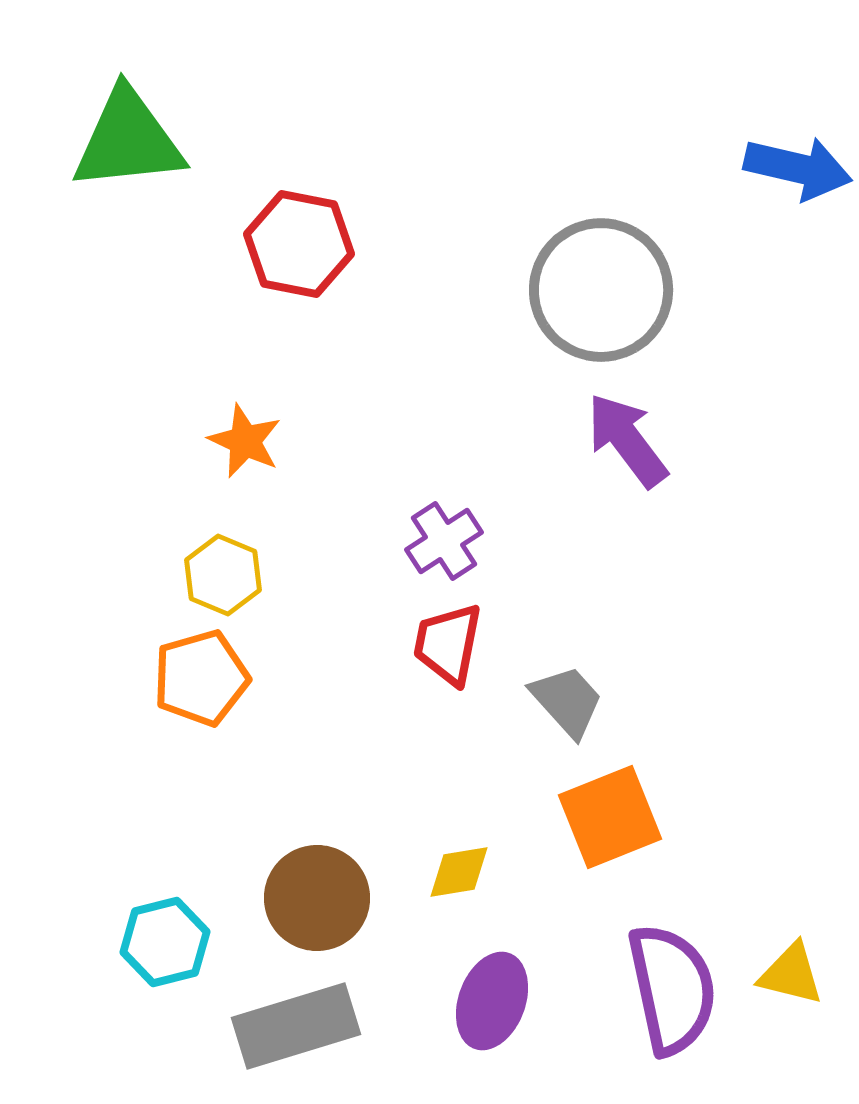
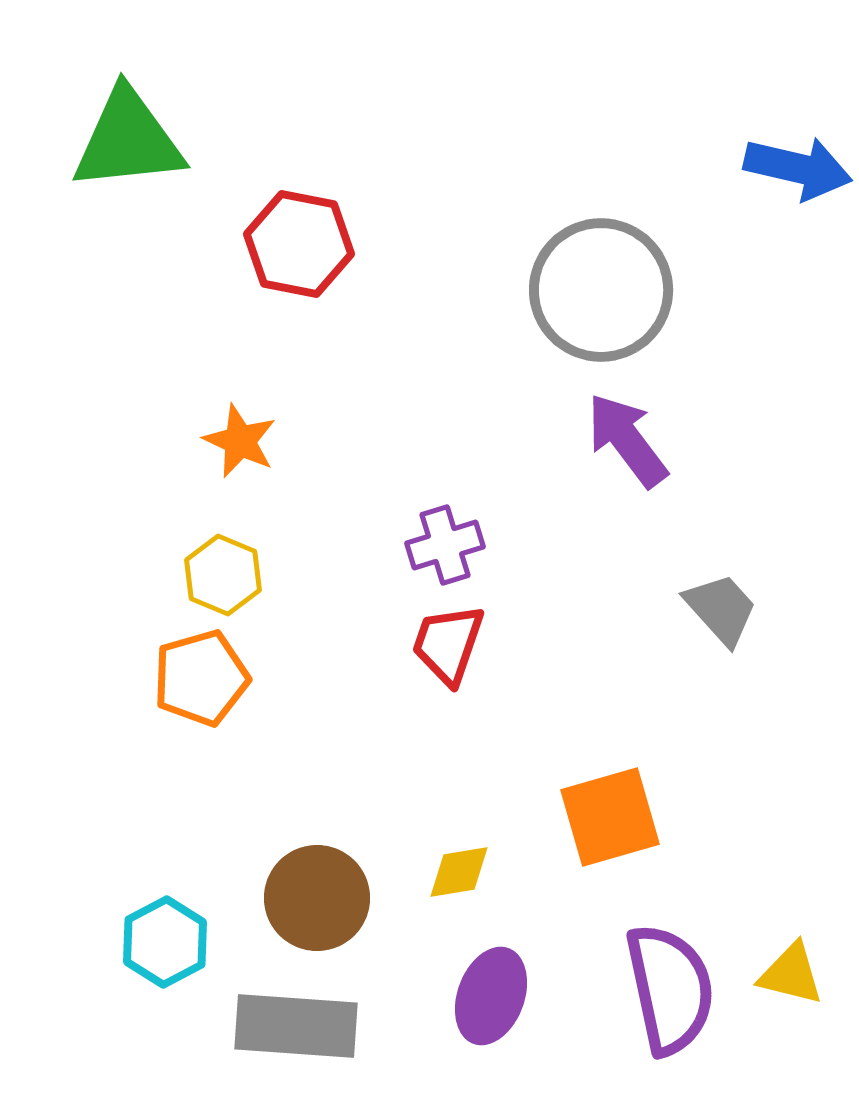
orange star: moved 5 px left
purple cross: moved 1 px right, 4 px down; rotated 16 degrees clockwise
red trapezoid: rotated 8 degrees clockwise
gray trapezoid: moved 154 px right, 92 px up
orange square: rotated 6 degrees clockwise
cyan hexagon: rotated 14 degrees counterclockwise
purple semicircle: moved 2 px left
purple ellipse: moved 1 px left, 5 px up
gray rectangle: rotated 21 degrees clockwise
